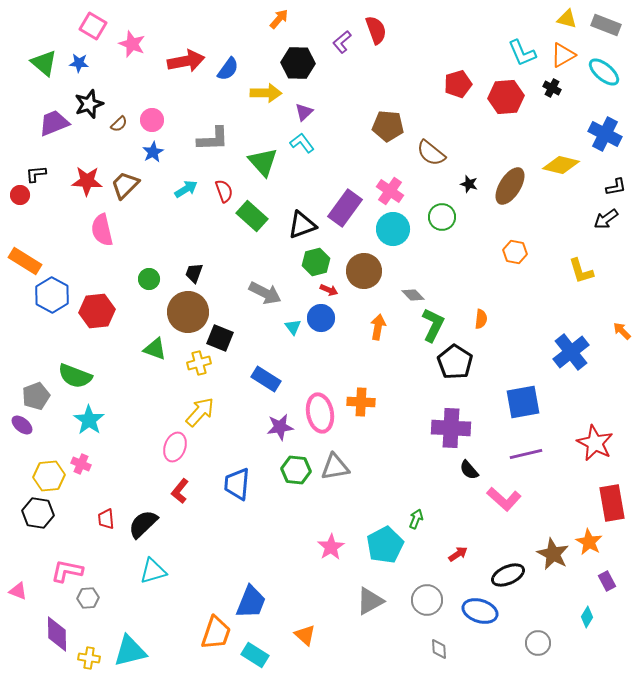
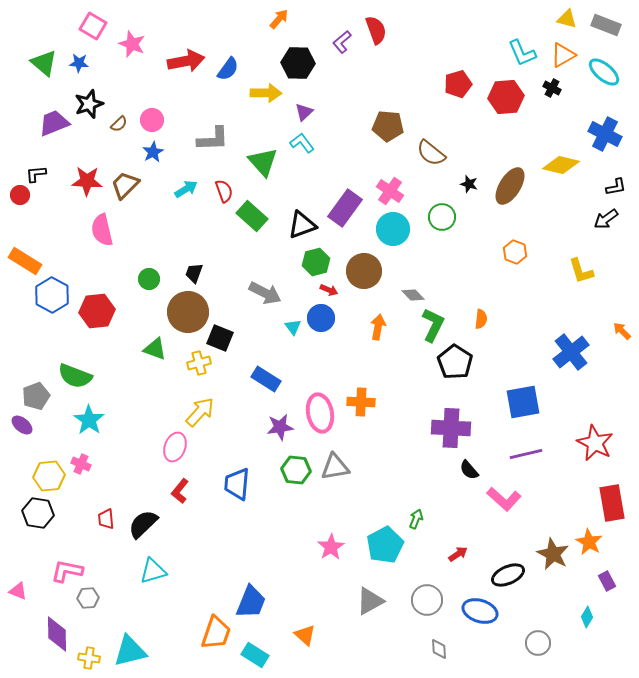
orange hexagon at (515, 252): rotated 10 degrees clockwise
